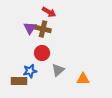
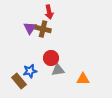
red arrow: rotated 48 degrees clockwise
red circle: moved 9 px right, 5 px down
gray triangle: rotated 32 degrees clockwise
brown rectangle: rotated 49 degrees clockwise
